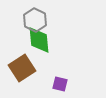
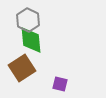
gray hexagon: moved 7 px left
green diamond: moved 8 px left
